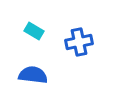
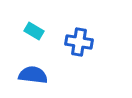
blue cross: rotated 20 degrees clockwise
